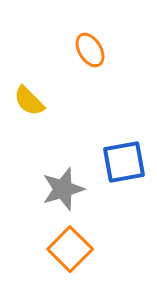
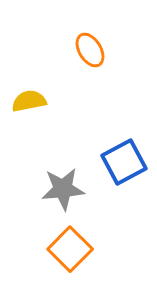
yellow semicircle: rotated 124 degrees clockwise
blue square: rotated 18 degrees counterclockwise
gray star: rotated 12 degrees clockwise
